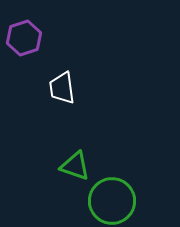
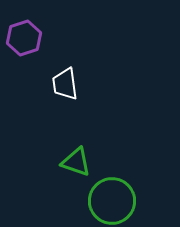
white trapezoid: moved 3 px right, 4 px up
green triangle: moved 1 px right, 4 px up
